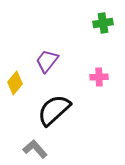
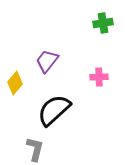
gray L-shape: rotated 55 degrees clockwise
